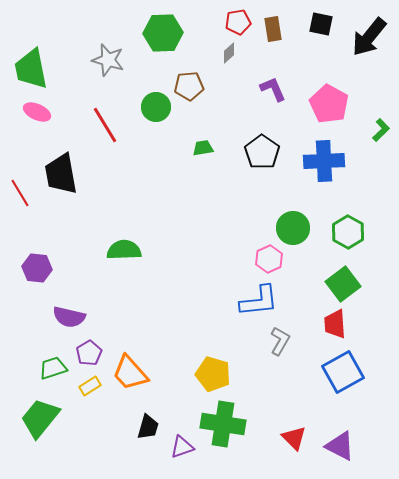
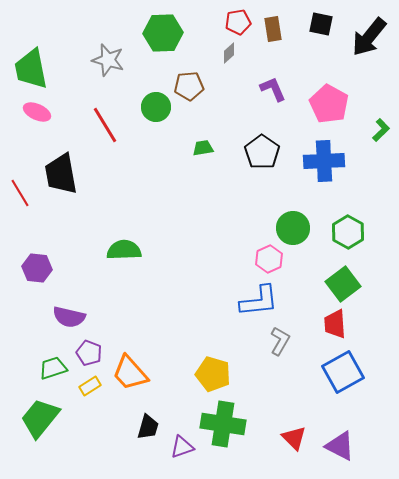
purple pentagon at (89, 353): rotated 20 degrees counterclockwise
